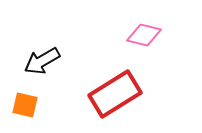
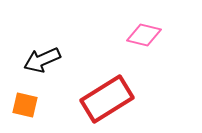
black arrow: moved 1 px up; rotated 6 degrees clockwise
red rectangle: moved 8 px left, 5 px down
